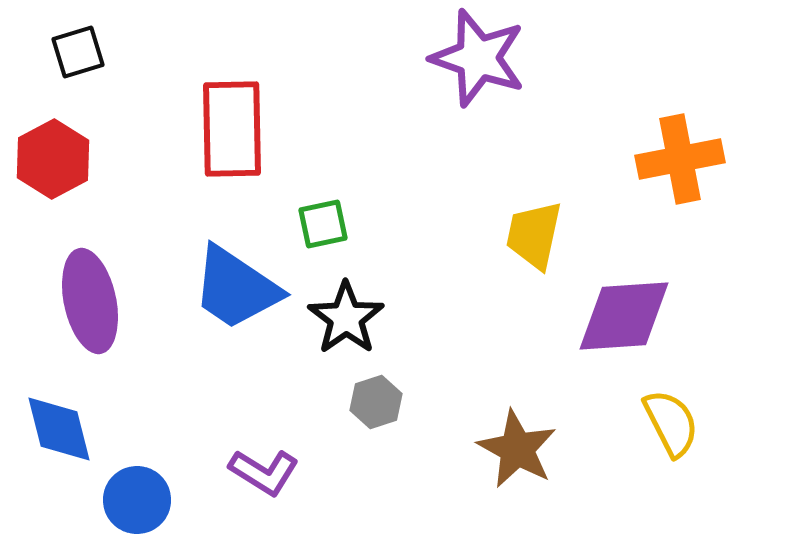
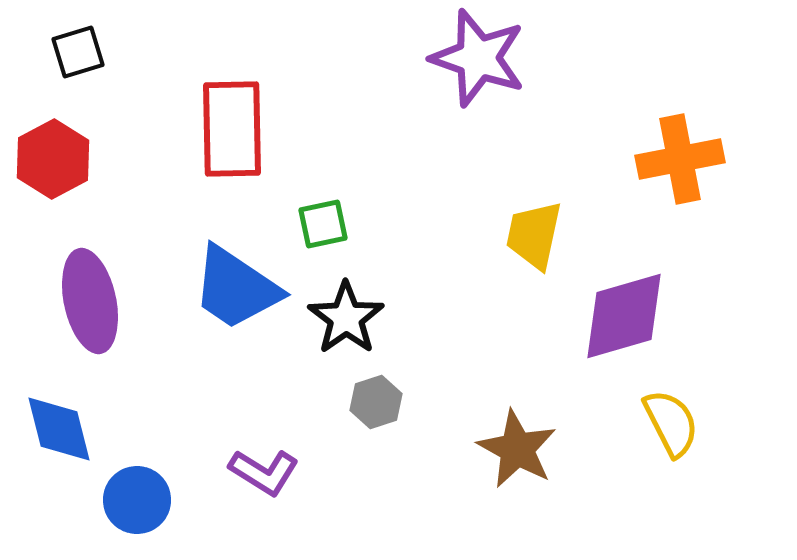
purple diamond: rotated 12 degrees counterclockwise
